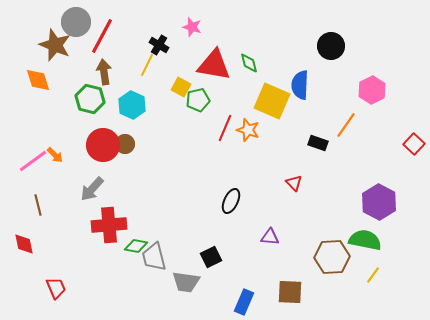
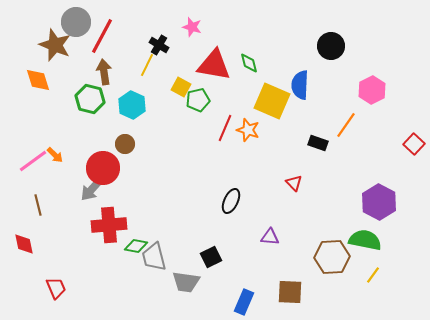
red circle at (103, 145): moved 23 px down
